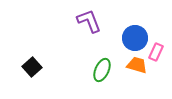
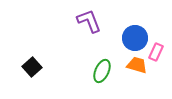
green ellipse: moved 1 px down
